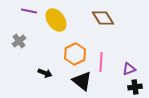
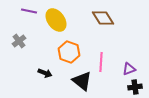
orange hexagon: moved 6 px left, 2 px up; rotated 15 degrees counterclockwise
